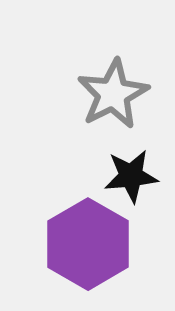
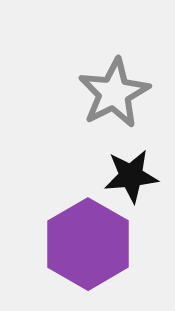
gray star: moved 1 px right, 1 px up
